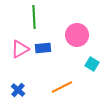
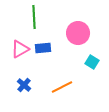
pink circle: moved 1 px right, 2 px up
cyan square: moved 2 px up
blue cross: moved 6 px right, 5 px up
